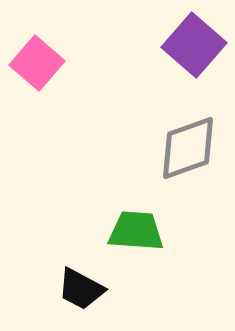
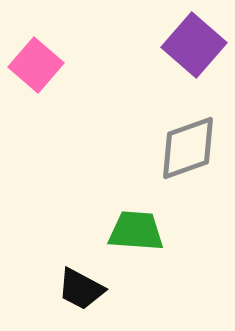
pink square: moved 1 px left, 2 px down
